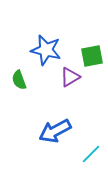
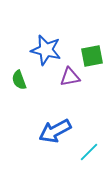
purple triangle: rotated 20 degrees clockwise
cyan line: moved 2 px left, 2 px up
